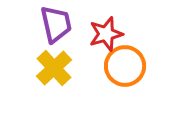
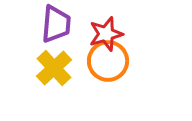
purple trapezoid: rotated 18 degrees clockwise
orange circle: moved 17 px left, 5 px up
